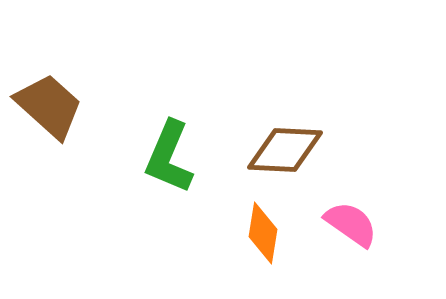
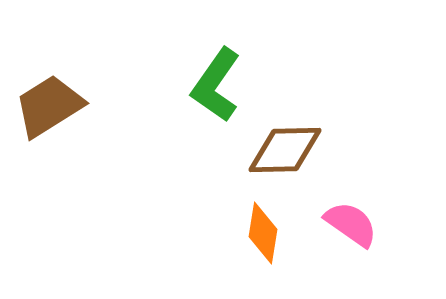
brown trapezoid: rotated 74 degrees counterclockwise
brown diamond: rotated 4 degrees counterclockwise
green L-shape: moved 47 px right, 72 px up; rotated 12 degrees clockwise
